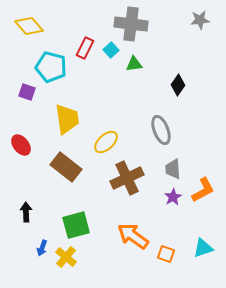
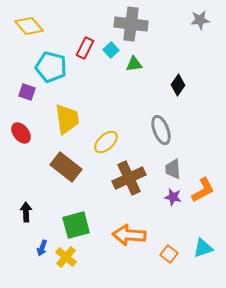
red ellipse: moved 12 px up
brown cross: moved 2 px right
purple star: rotated 30 degrees counterclockwise
orange arrow: moved 4 px left, 1 px up; rotated 32 degrees counterclockwise
orange square: moved 3 px right; rotated 18 degrees clockwise
